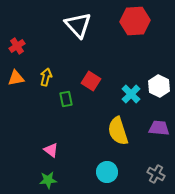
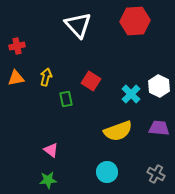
red cross: rotated 21 degrees clockwise
yellow semicircle: rotated 92 degrees counterclockwise
